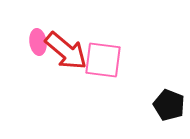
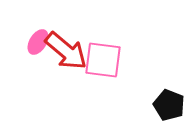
pink ellipse: rotated 40 degrees clockwise
